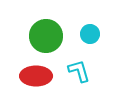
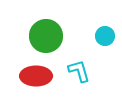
cyan circle: moved 15 px right, 2 px down
